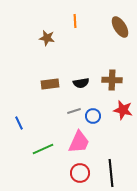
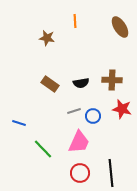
brown rectangle: rotated 42 degrees clockwise
red star: moved 1 px left, 1 px up
blue line: rotated 48 degrees counterclockwise
green line: rotated 70 degrees clockwise
